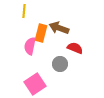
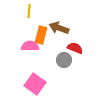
yellow line: moved 5 px right
orange rectangle: moved 2 px down
pink semicircle: rotated 78 degrees clockwise
gray circle: moved 4 px right, 4 px up
pink square: rotated 20 degrees counterclockwise
